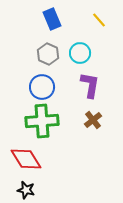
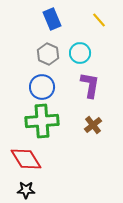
brown cross: moved 5 px down
black star: rotated 12 degrees counterclockwise
